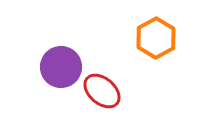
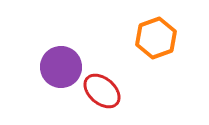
orange hexagon: rotated 9 degrees clockwise
